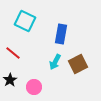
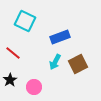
blue rectangle: moved 1 px left, 3 px down; rotated 60 degrees clockwise
